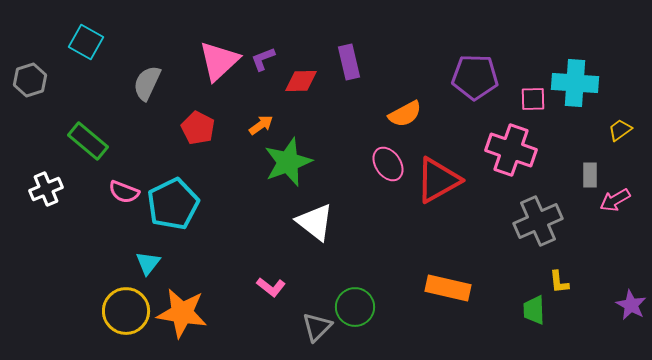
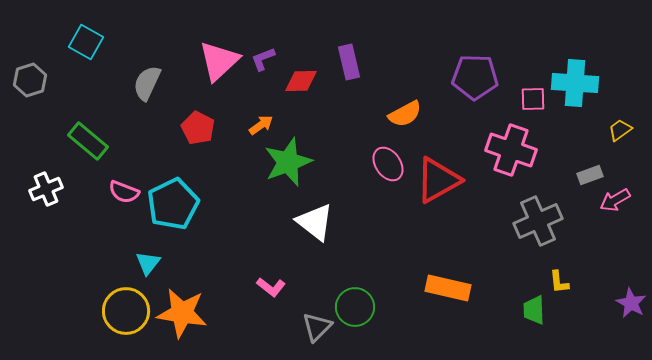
gray rectangle: rotated 70 degrees clockwise
purple star: moved 2 px up
